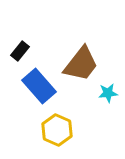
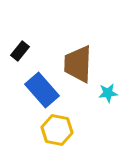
brown trapezoid: moved 3 px left; rotated 144 degrees clockwise
blue rectangle: moved 3 px right, 4 px down
yellow hexagon: rotated 12 degrees counterclockwise
